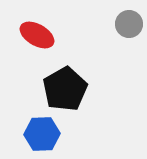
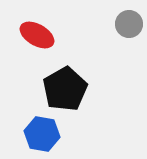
blue hexagon: rotated 12 degrees clockwise
